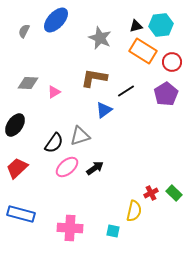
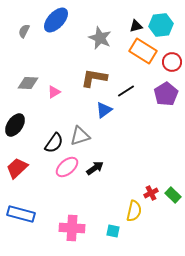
green rectangle: moved 1 px left, 2 px down
pink cross: moved 2 px right
